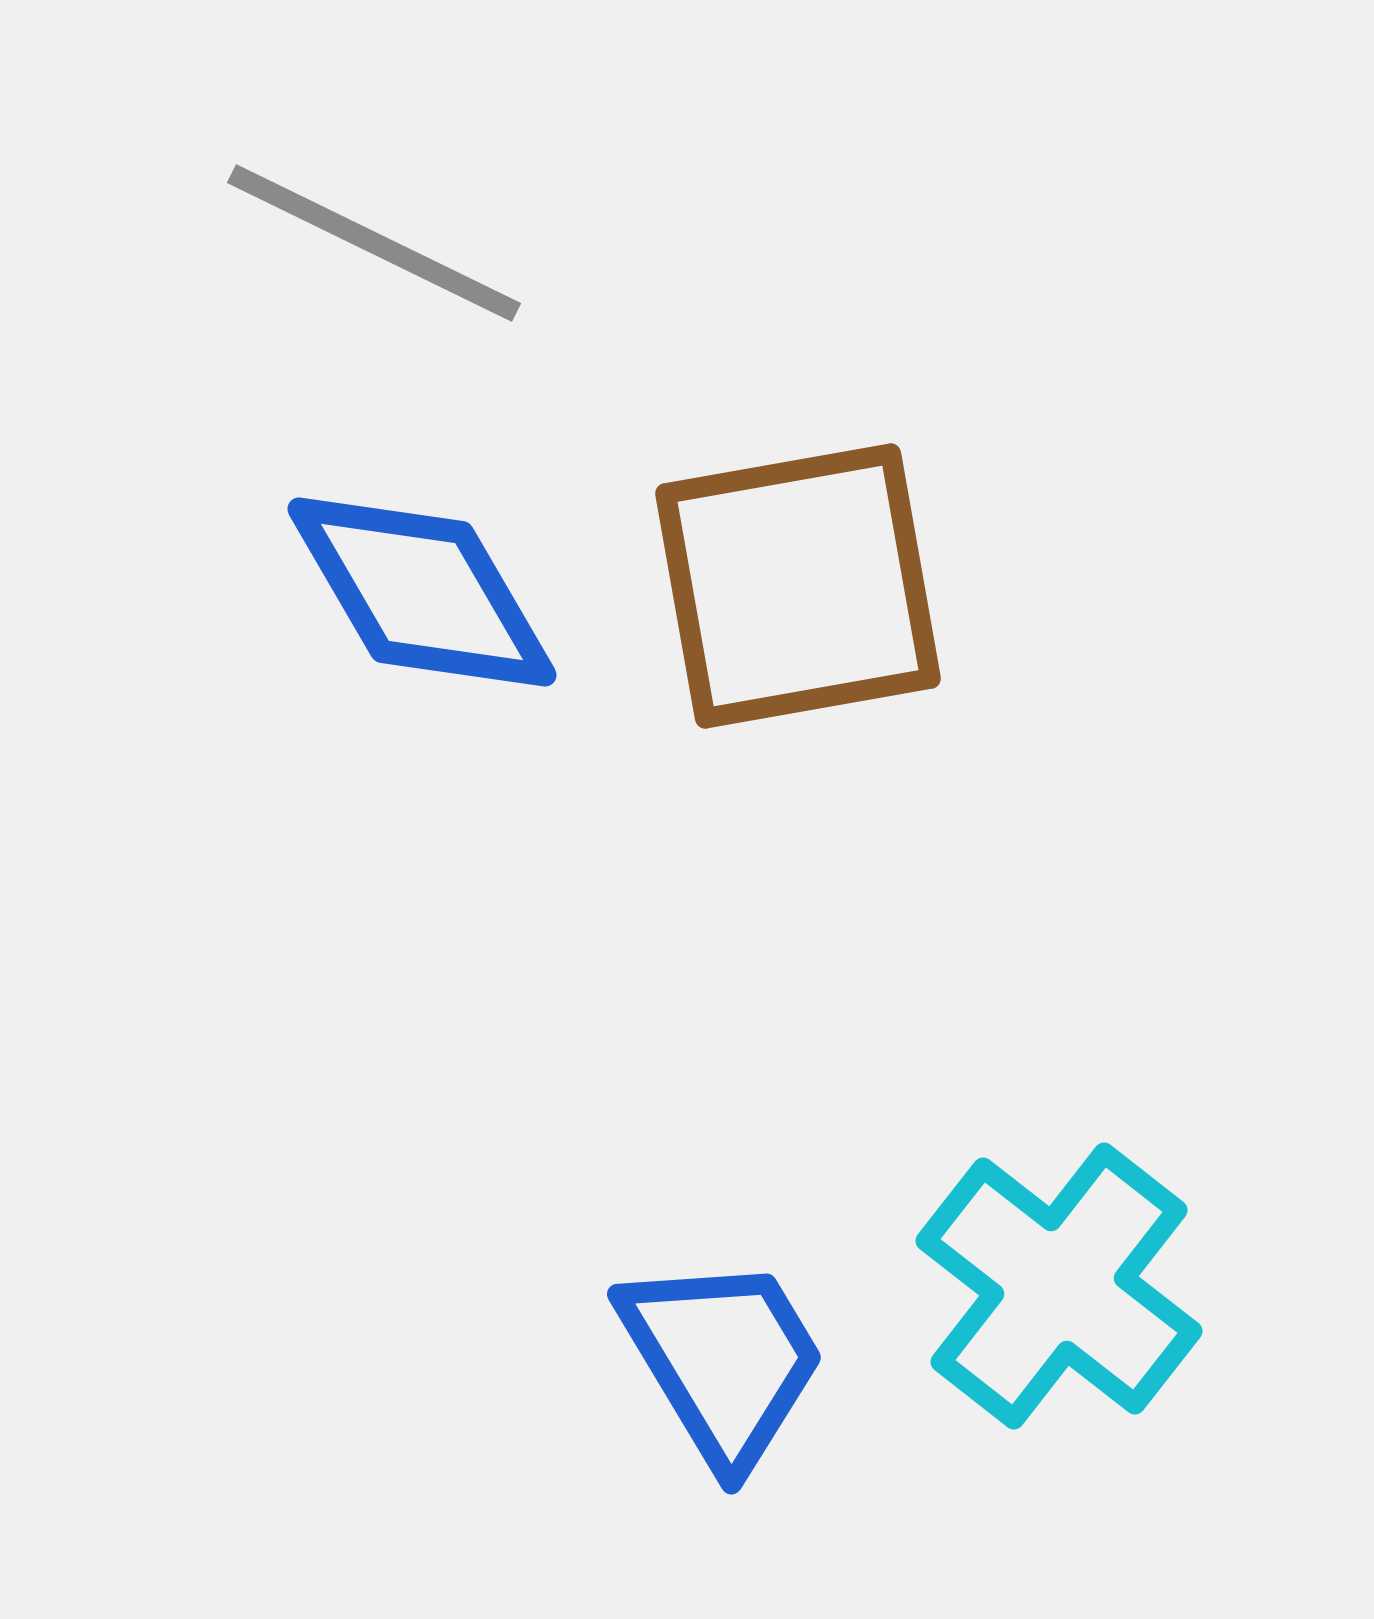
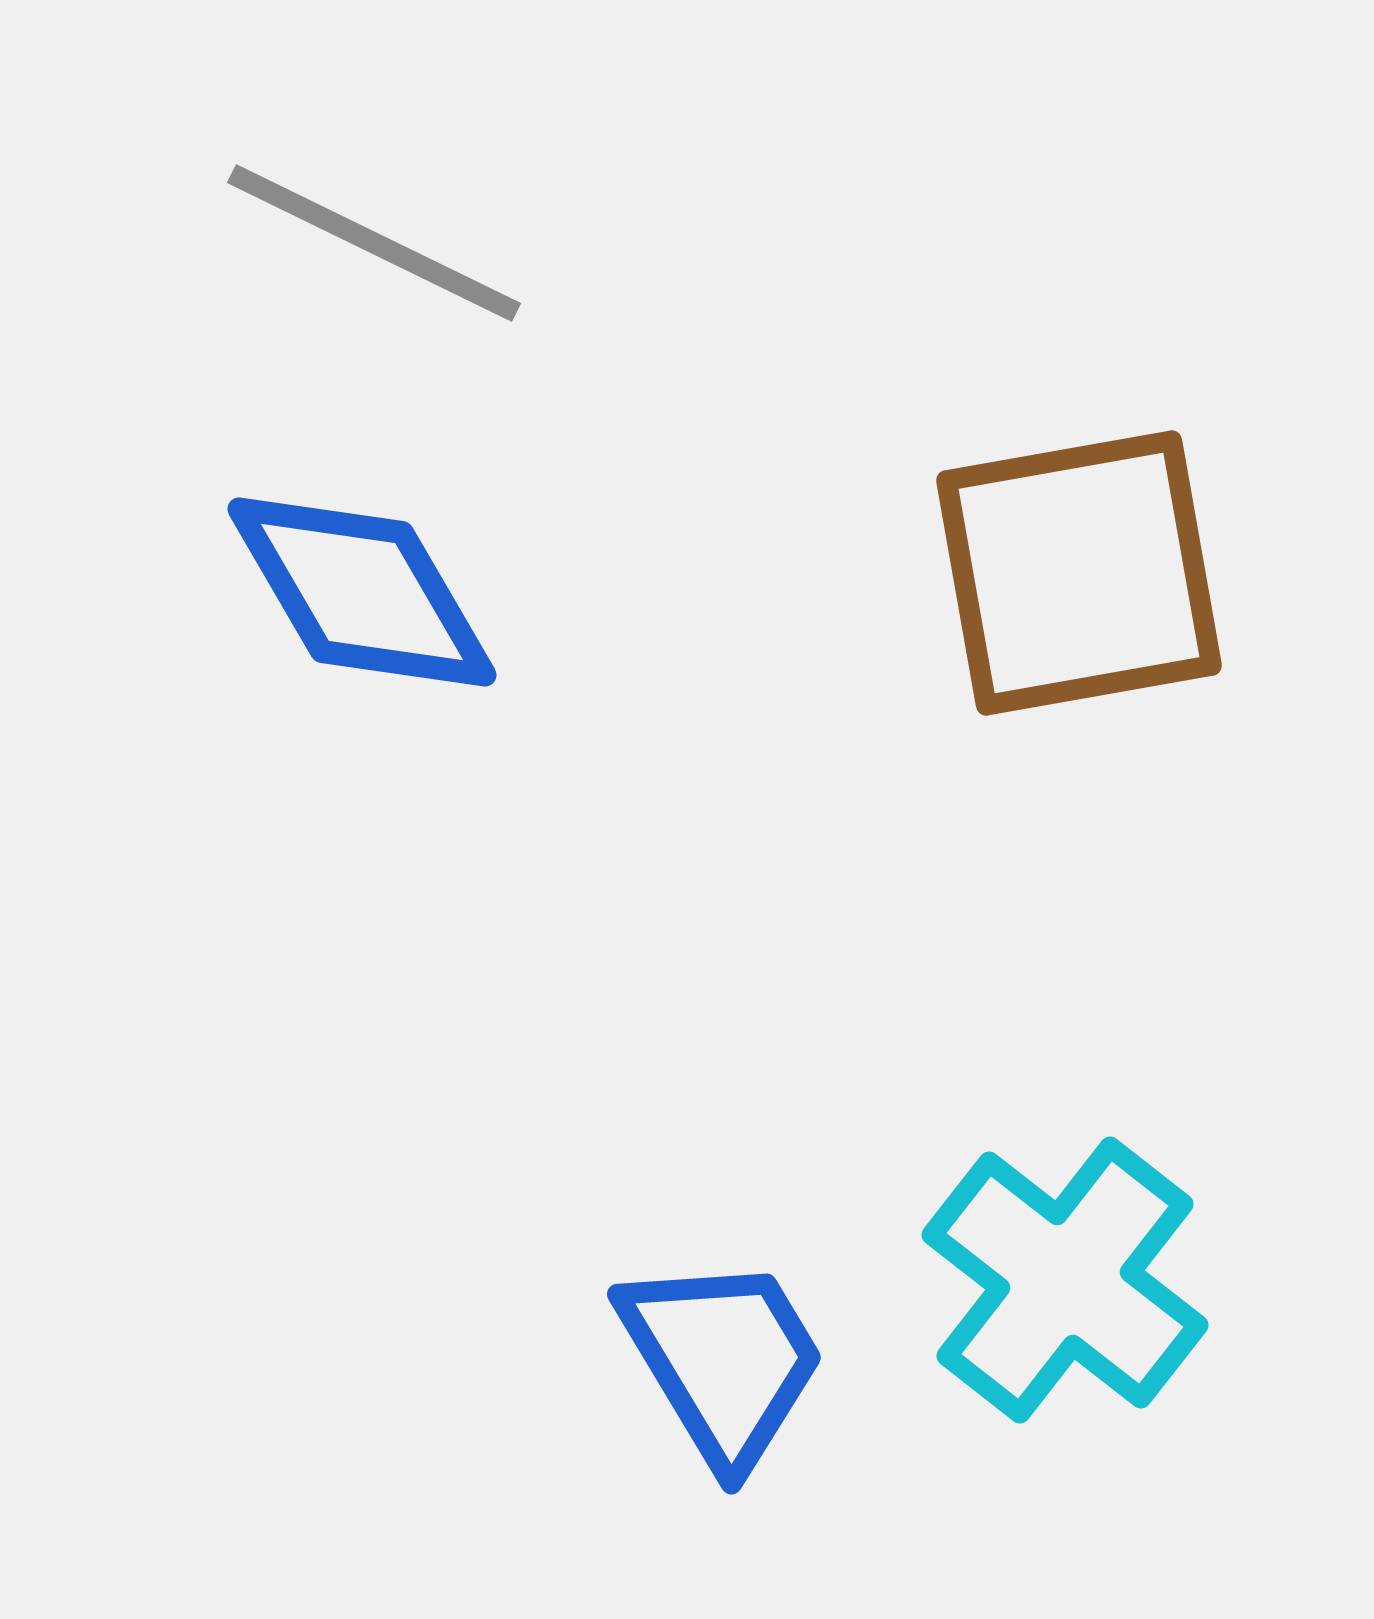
brown square: moved 281 px right, 13 px up
blue diamond: moved 60 px left
cyan cross: moved 6 px right, 6 px up
